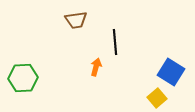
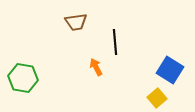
brown trapezoid: moved 2 px down
orange arrow: rotated 42 degrees counterclockwise
blue square: moved 1 px left, 2 px up
green hexagon: rotated 12 degrees clockwise
